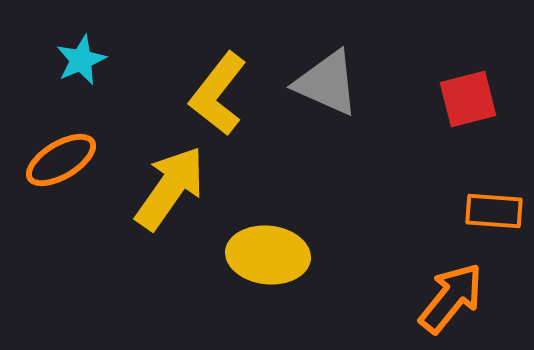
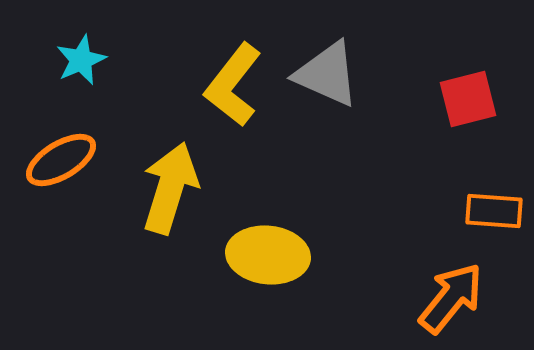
gray triangle: moved 9 px up
yellow L-shape: moved 15 px right, 9 px up
yellow arrow: rotated 18 degrees counterclockwise
